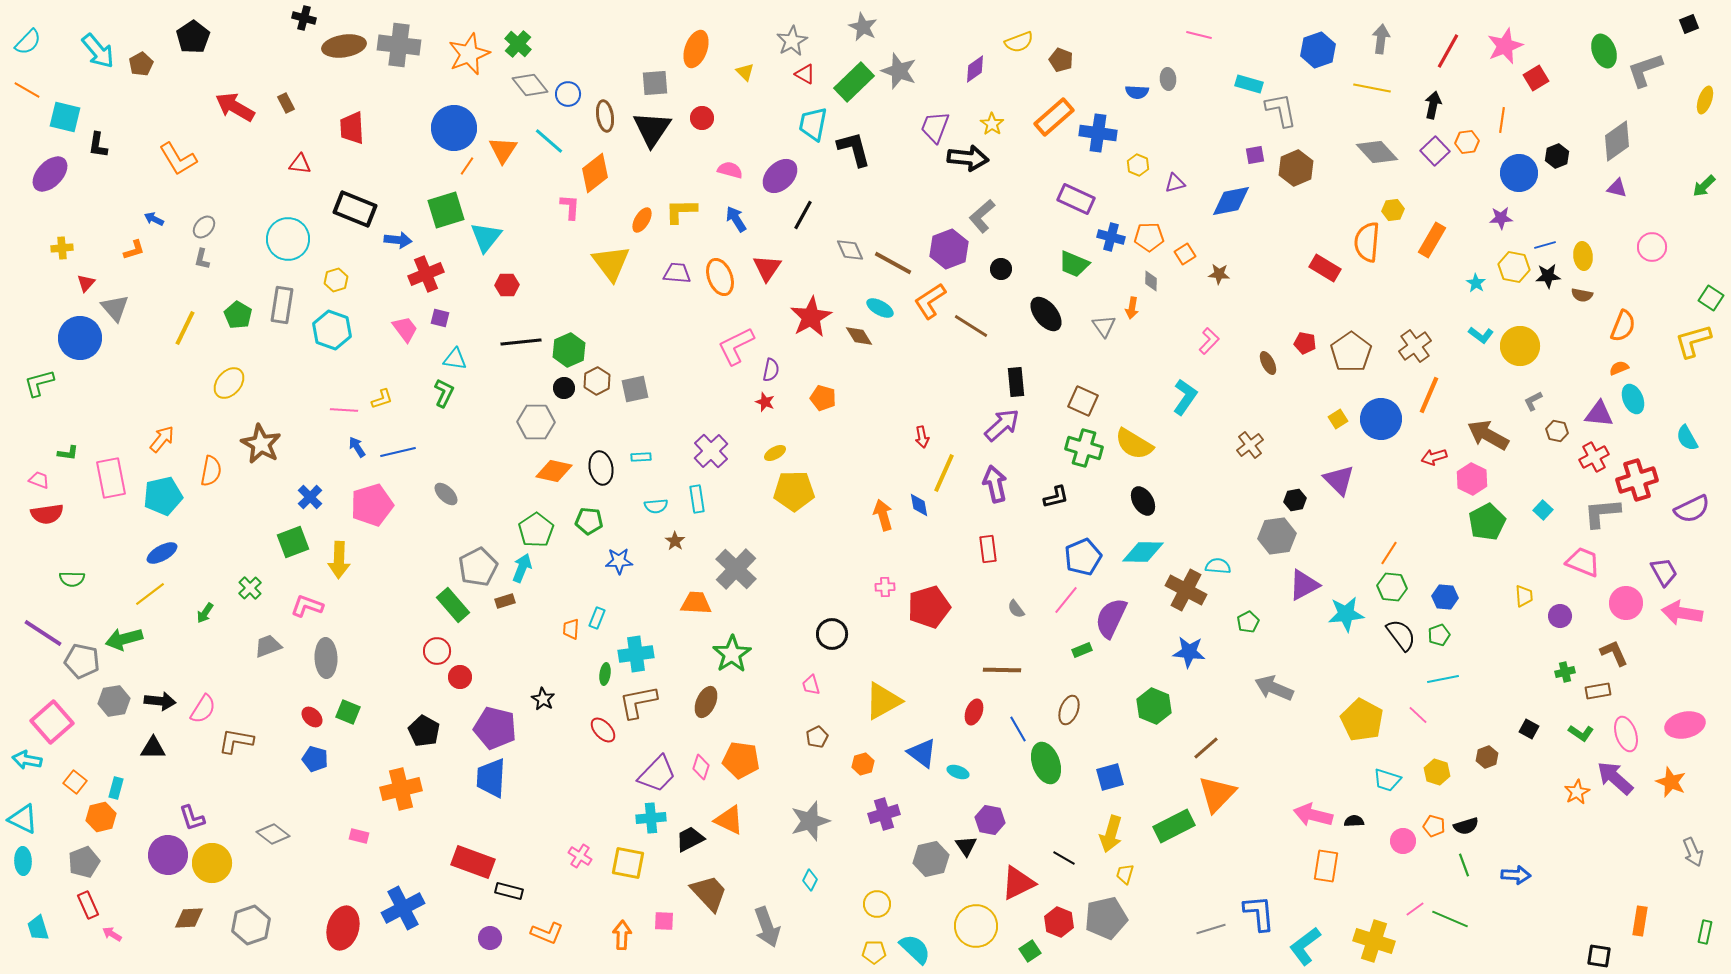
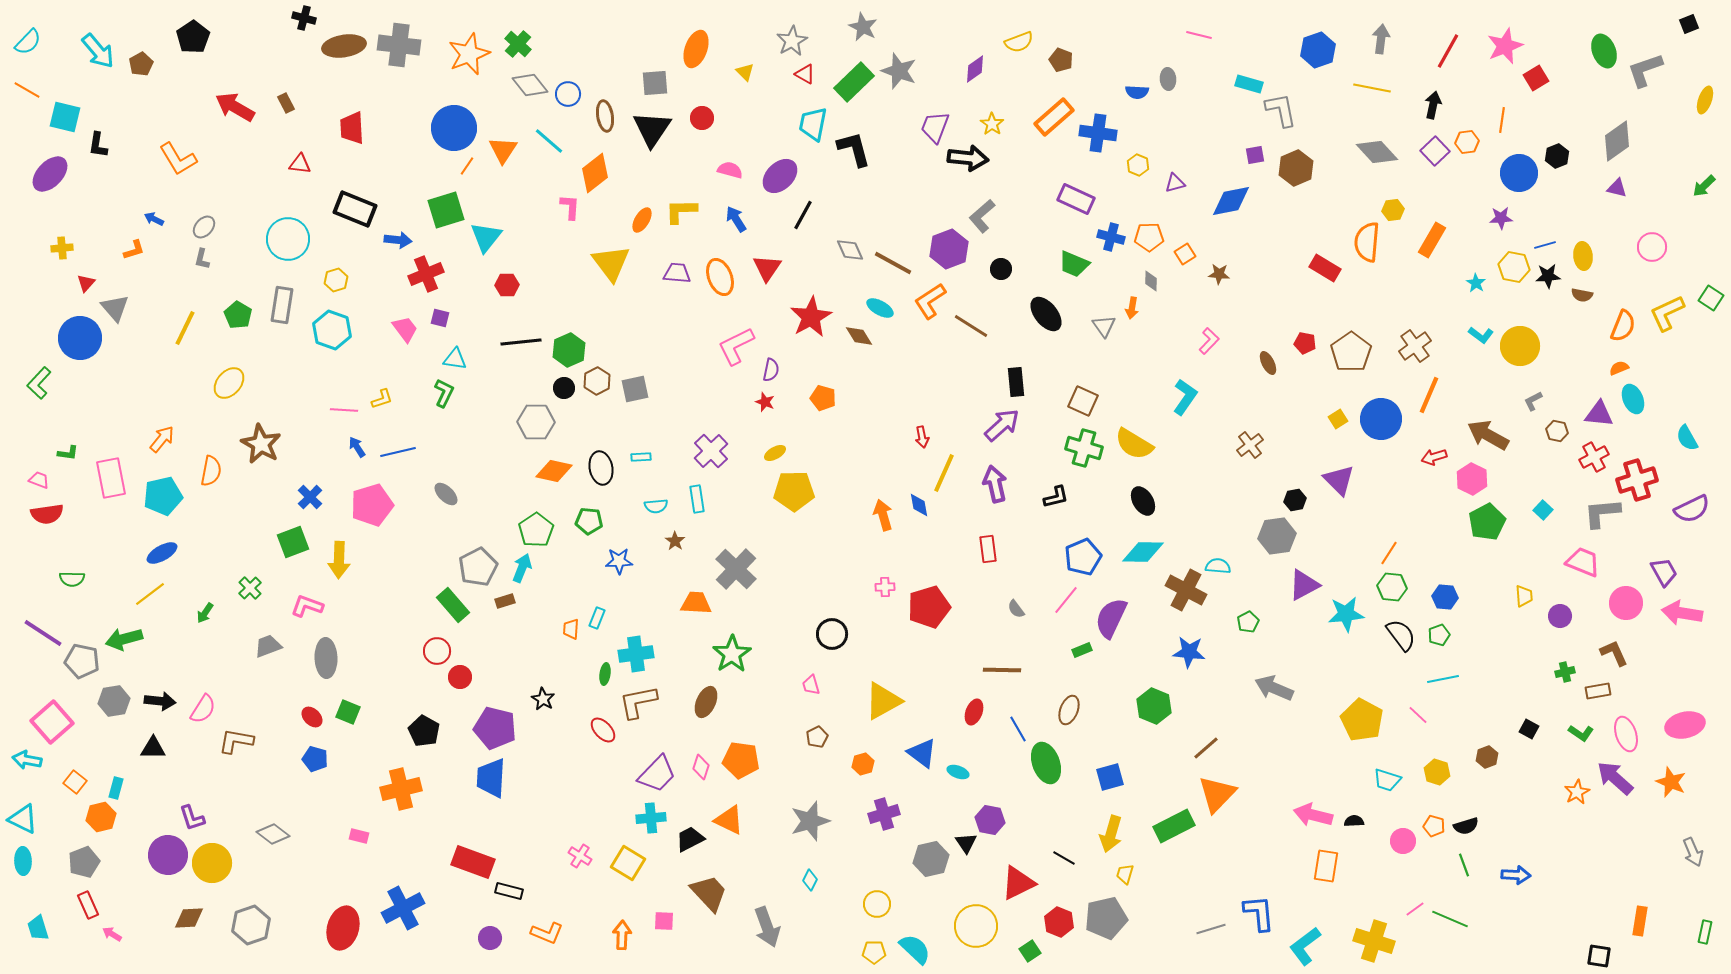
yellow L-shape at (1693, 341): moved 26 px left, 28 px up; rotated 9 degrees counterclockwise
green L-shape at (39, 383): rotated 32 degrees counterclockwise
black triangle at (966, 846): moved 3 px up
yellow square at (628, 863): rotated 20 degrees clockwise
